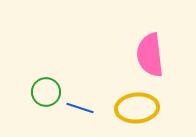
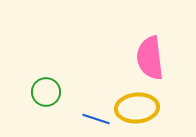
pink semicircle: moved 3 px down
blue line: moved 16 px right, 11 px down
